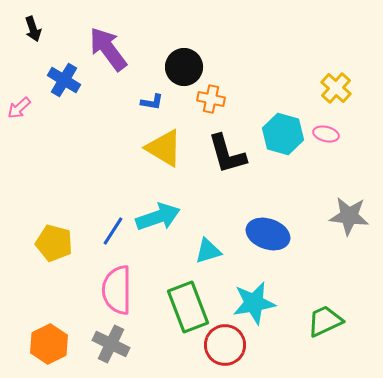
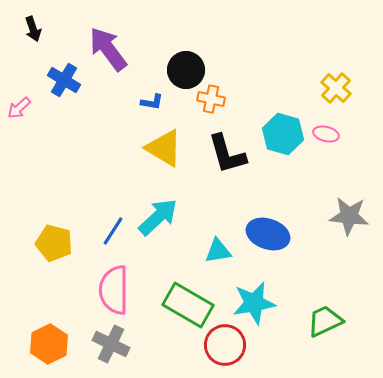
black circle: moved 2 px right, 3 px down
cyan arrow: rotated 24 degrees counterclockwise
cyan triangle: moved 10 px right; rotated 8 degrees clockwise
pink semicircle: moved 3 px left
green rectangle: moved 2 px up; rotated 39 degrees counterclockwise
